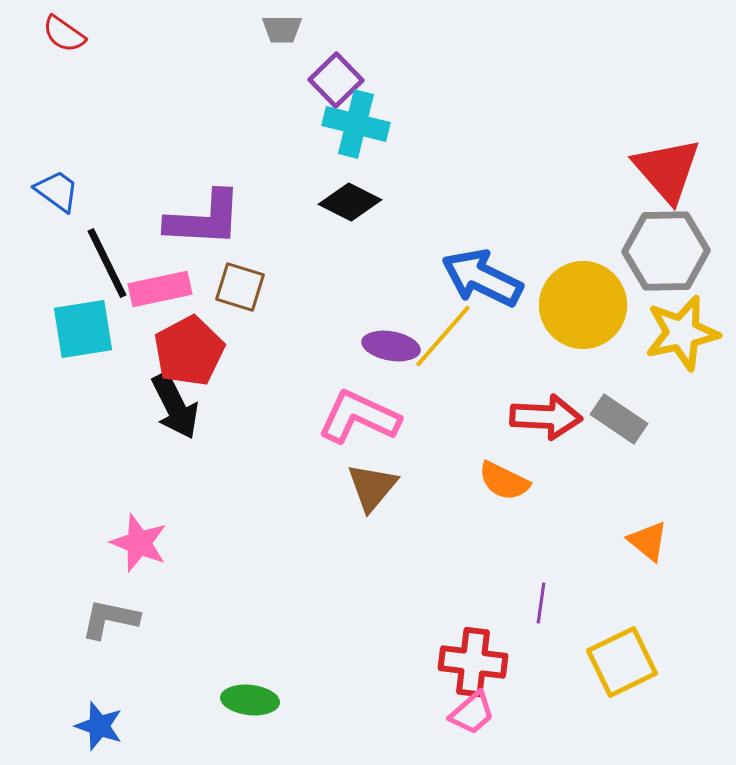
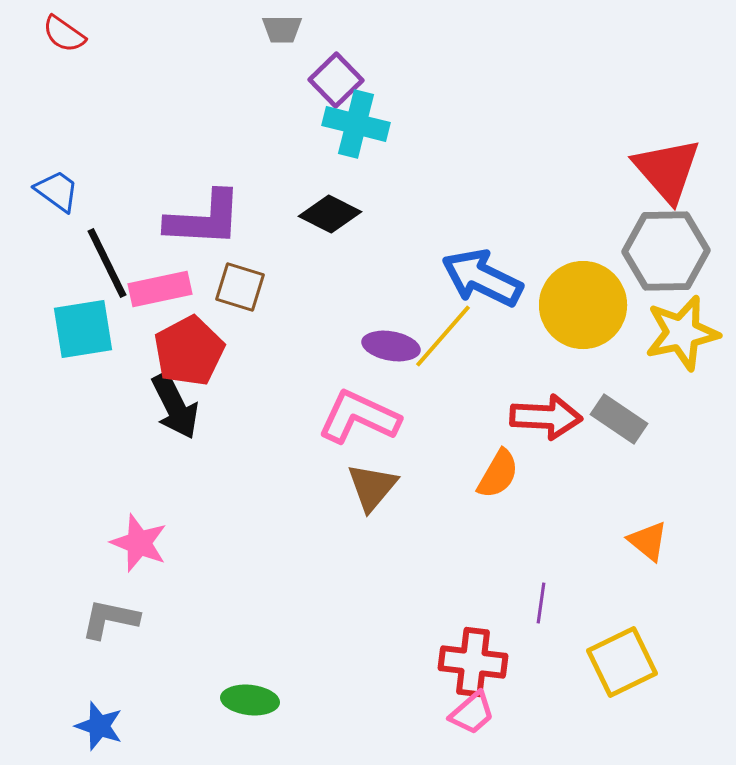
black diamond: moved 20 px left, 12 px down
orange semicircle: moved 6 px left, 7 px up; rotated 86 degrees counterclockwise
